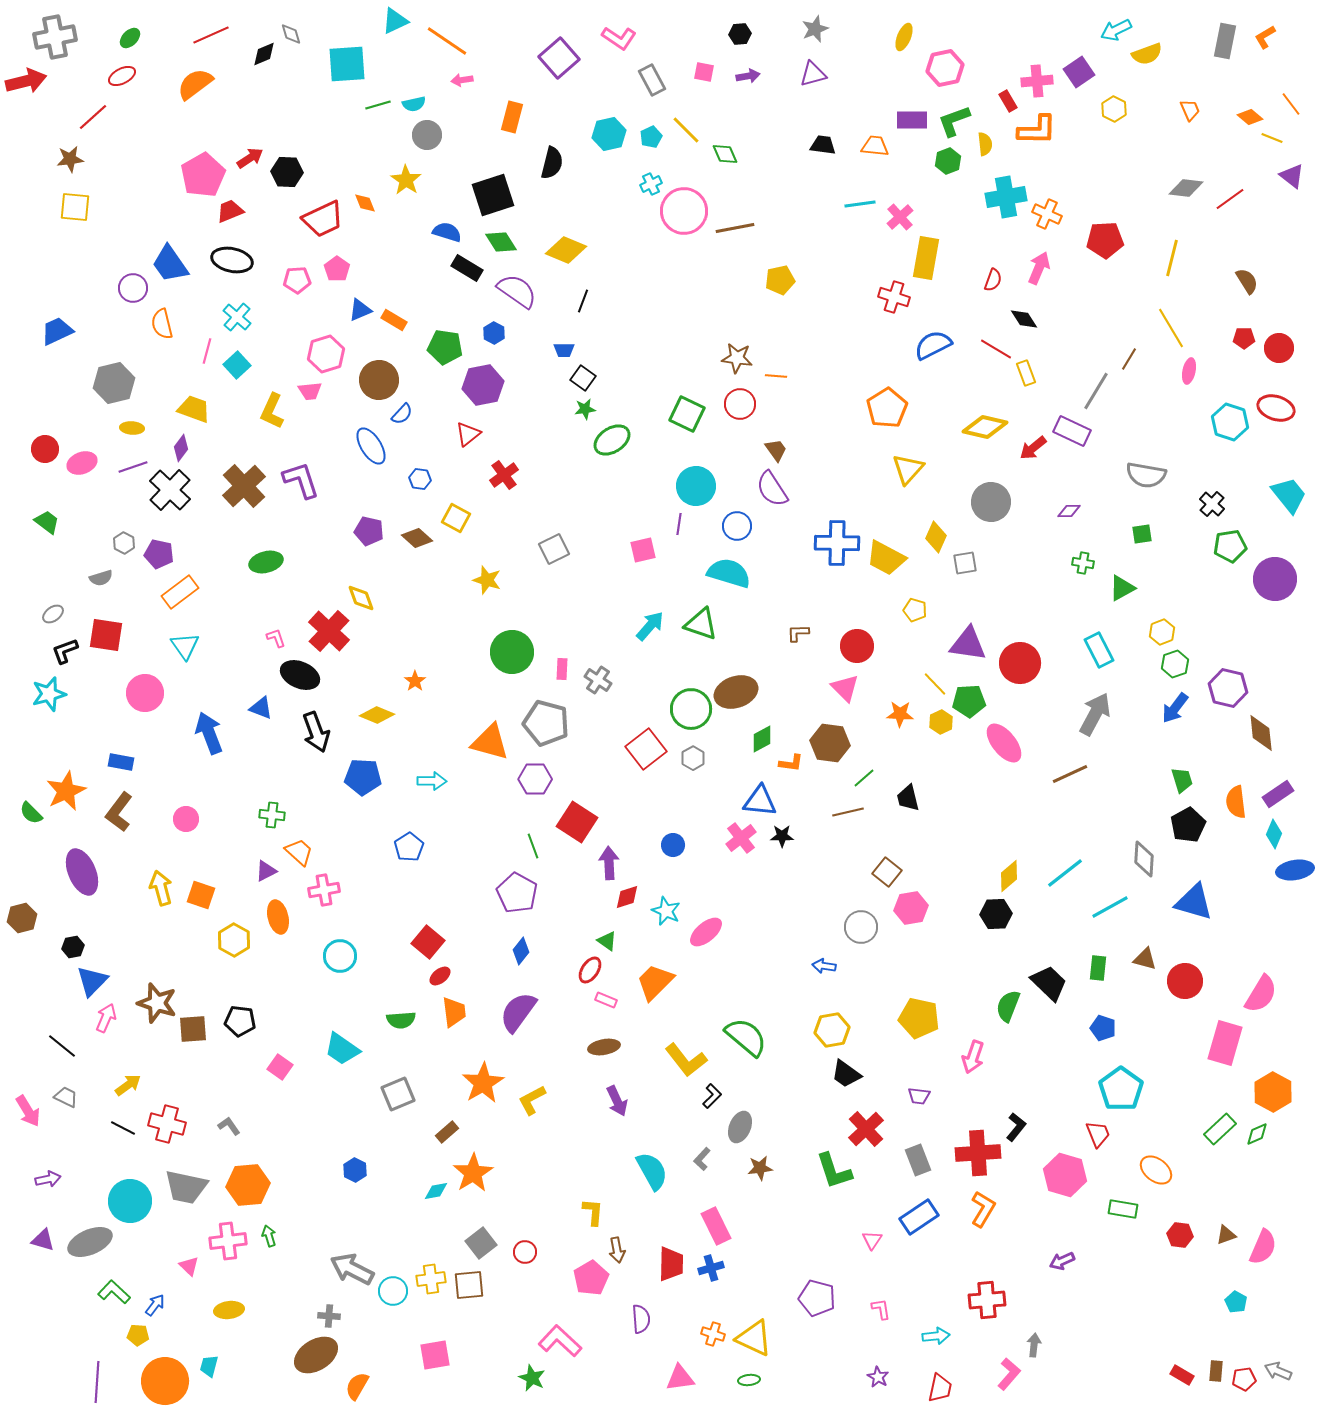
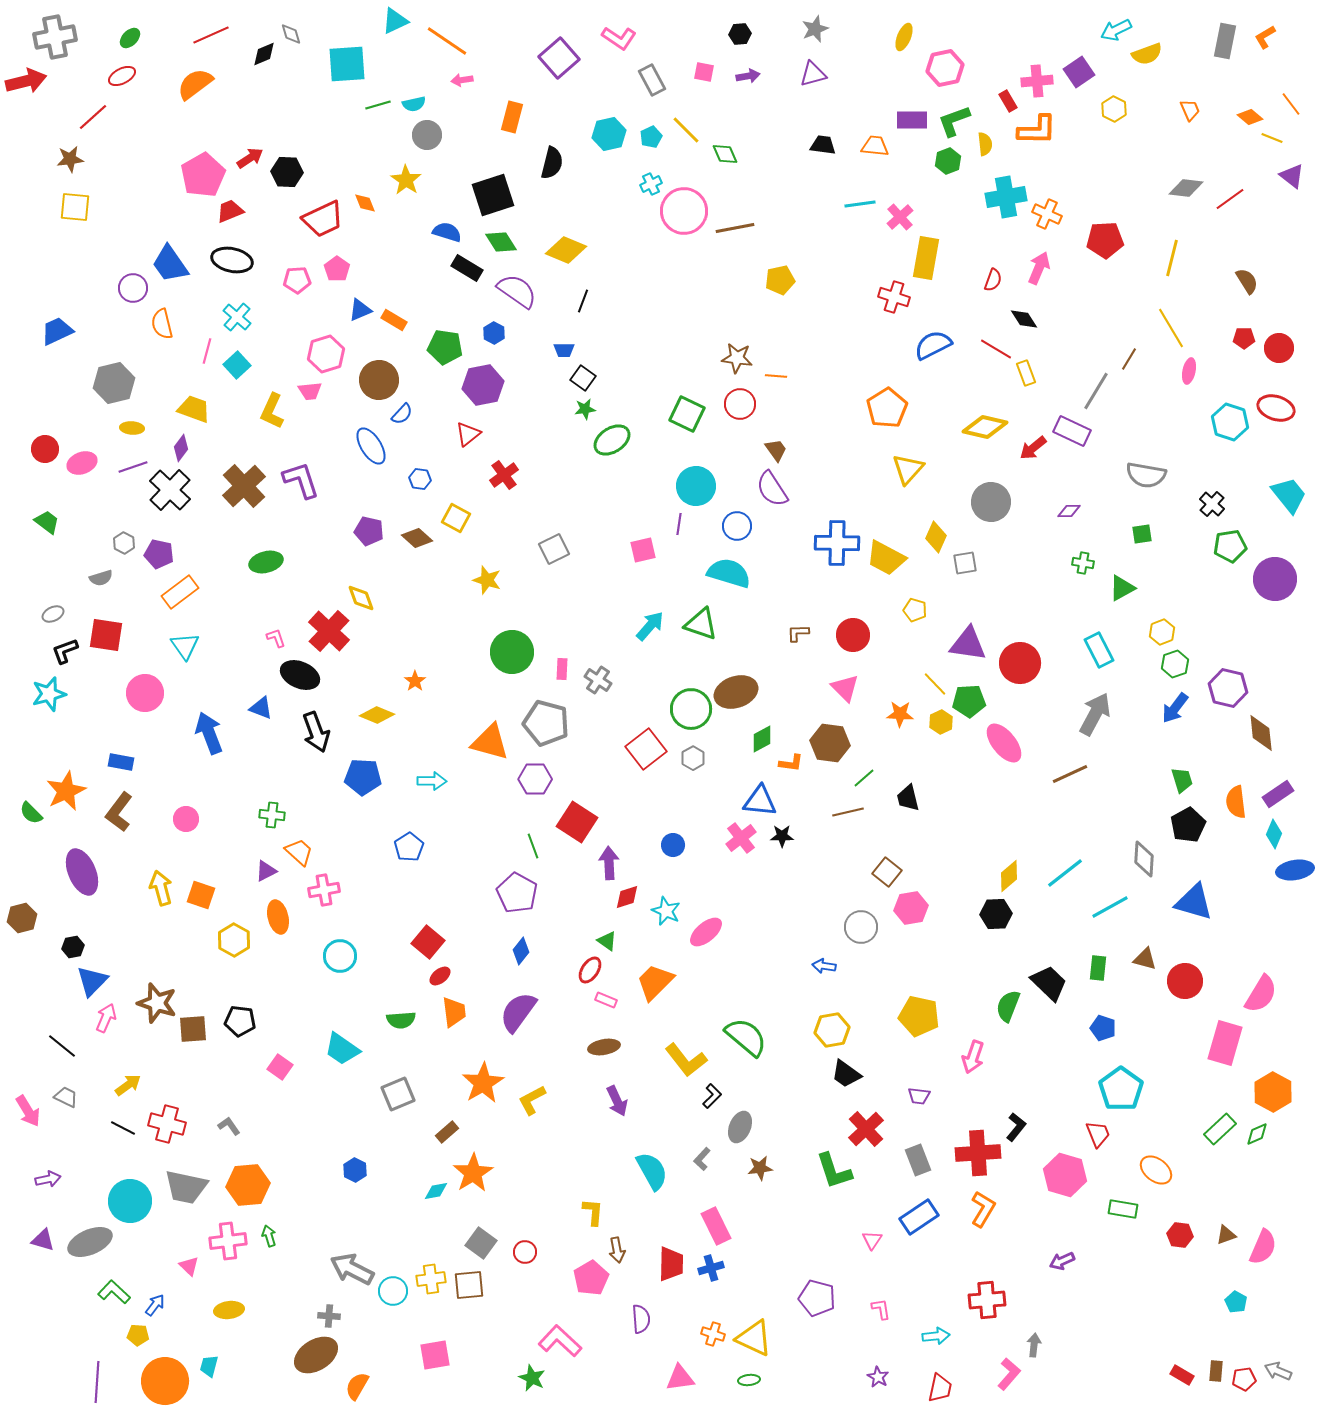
gray ellipse at (53, 614): rotated 10 degrees clockwise
red circle at (857, 646): moved 4 px left, 11 px up
yellow pentagon at (919, 1018): moved 2 px up
gray square at (481, 1243): rotated 16 degrees counterclockwise
